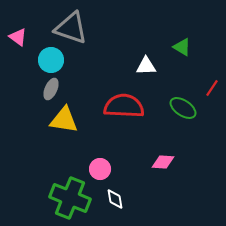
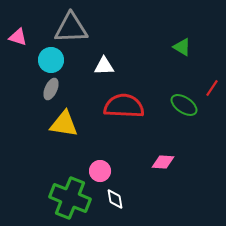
gray triangle: rotated 21 degrees counterclockwise
pink triangle: rotated 18 degrees counterclockwise
white triangle: moved 42 px left
green ellipse: moved 1 px right, 3 px up
yellow triangle: moved 4 px down
pink circle: moved 2 px down
